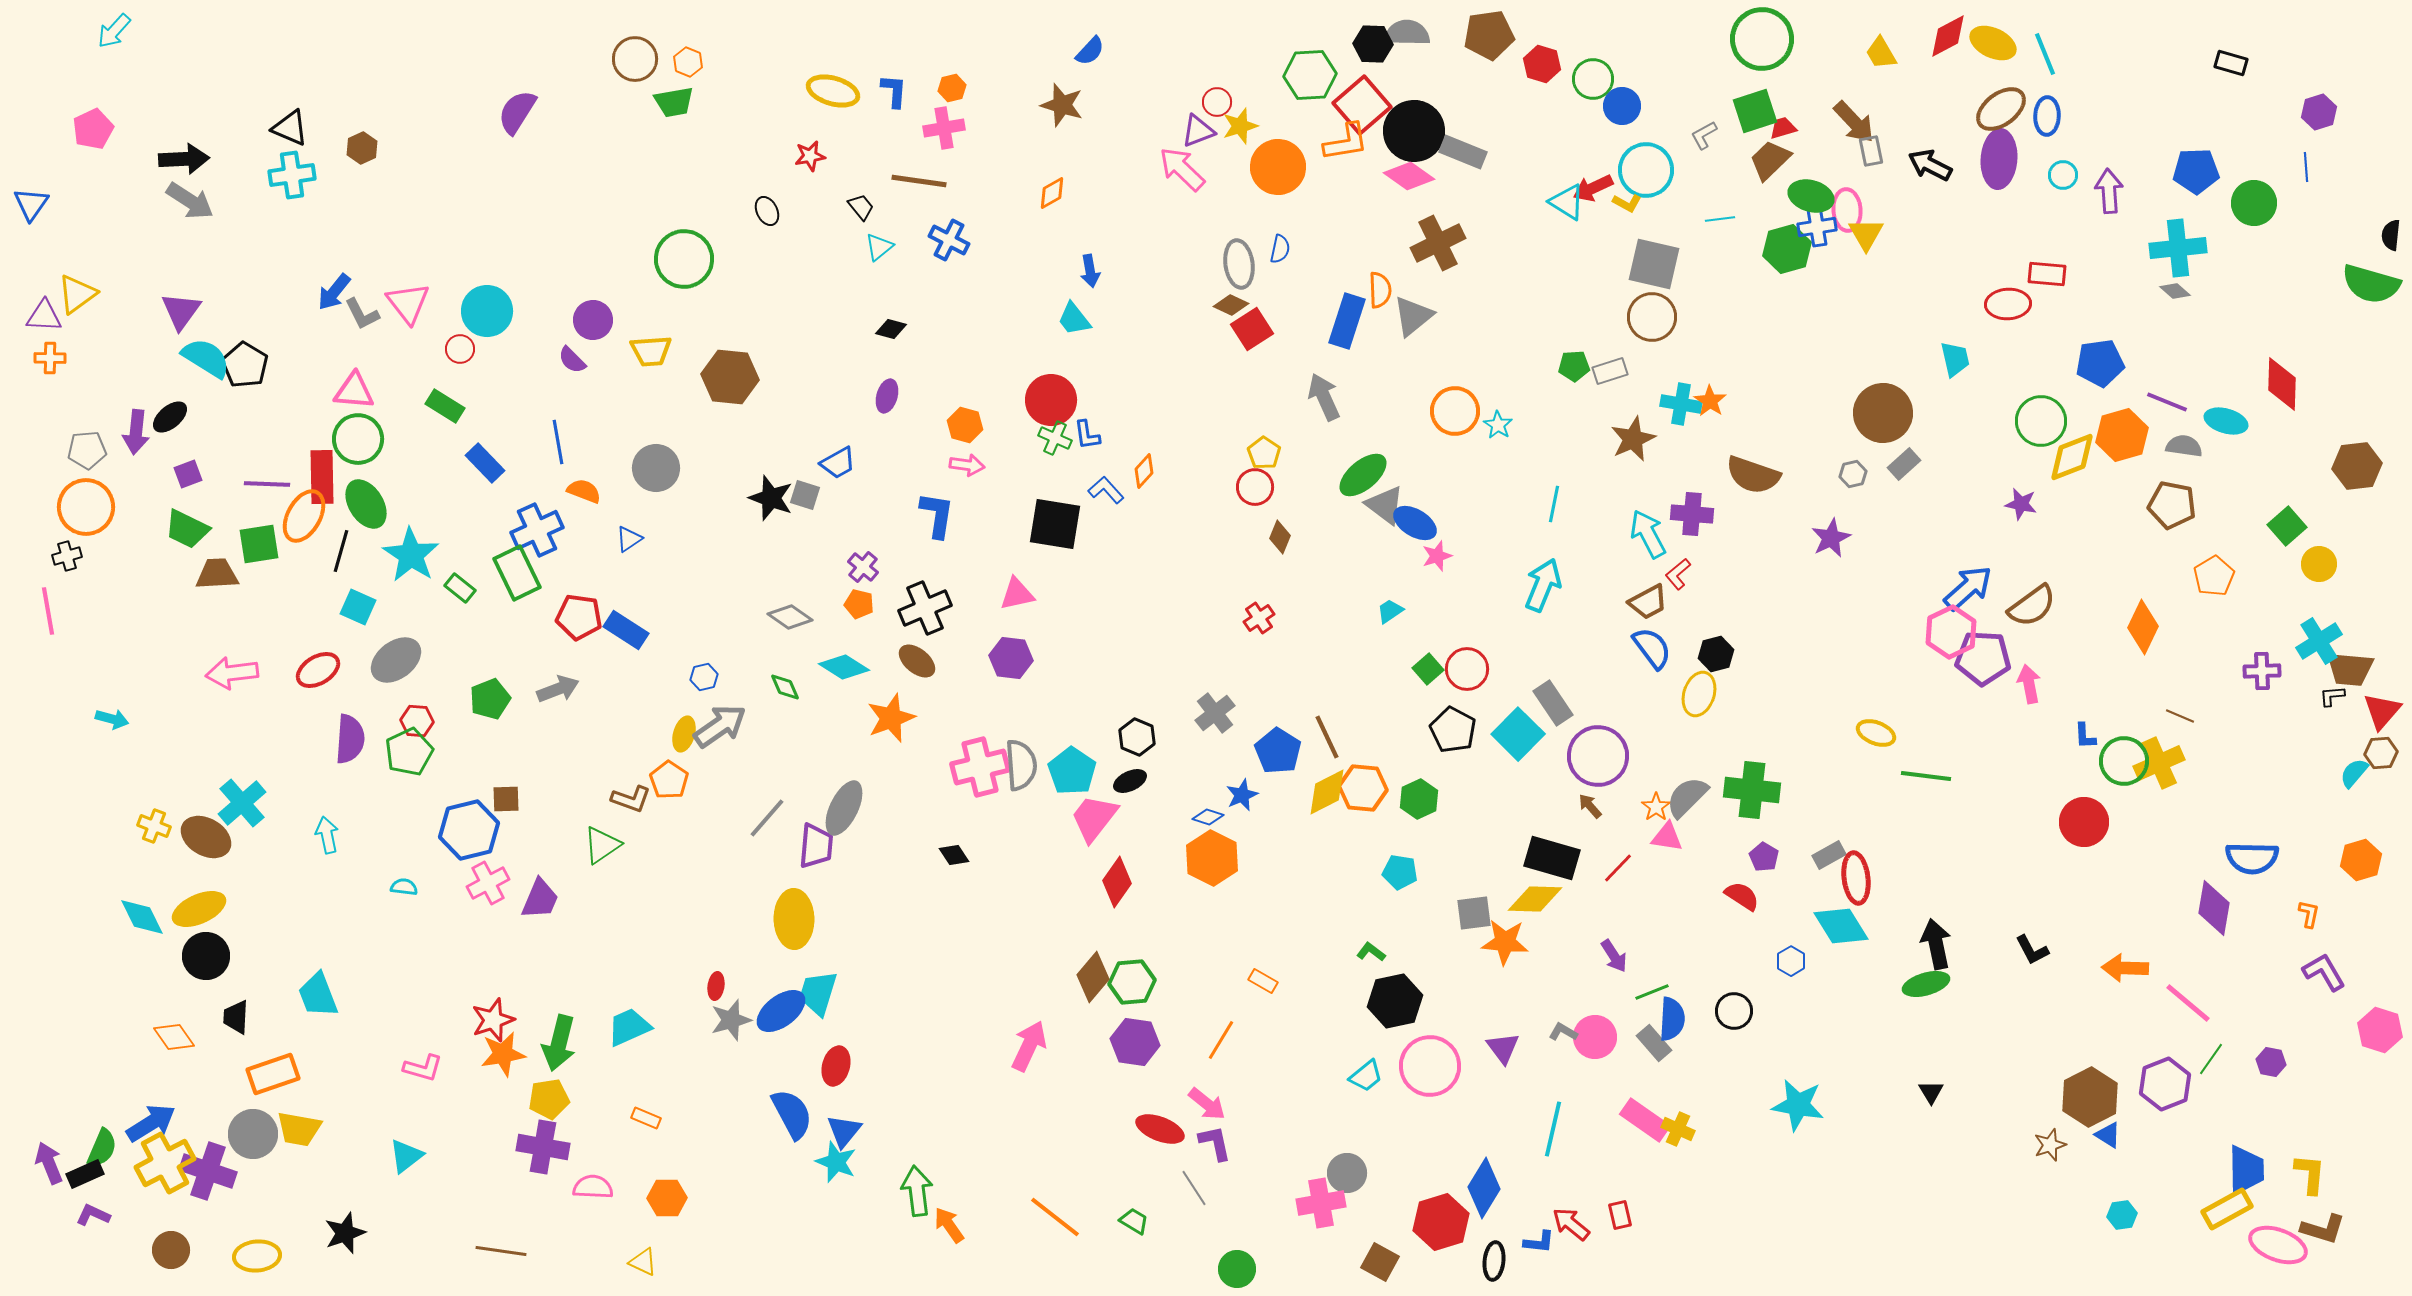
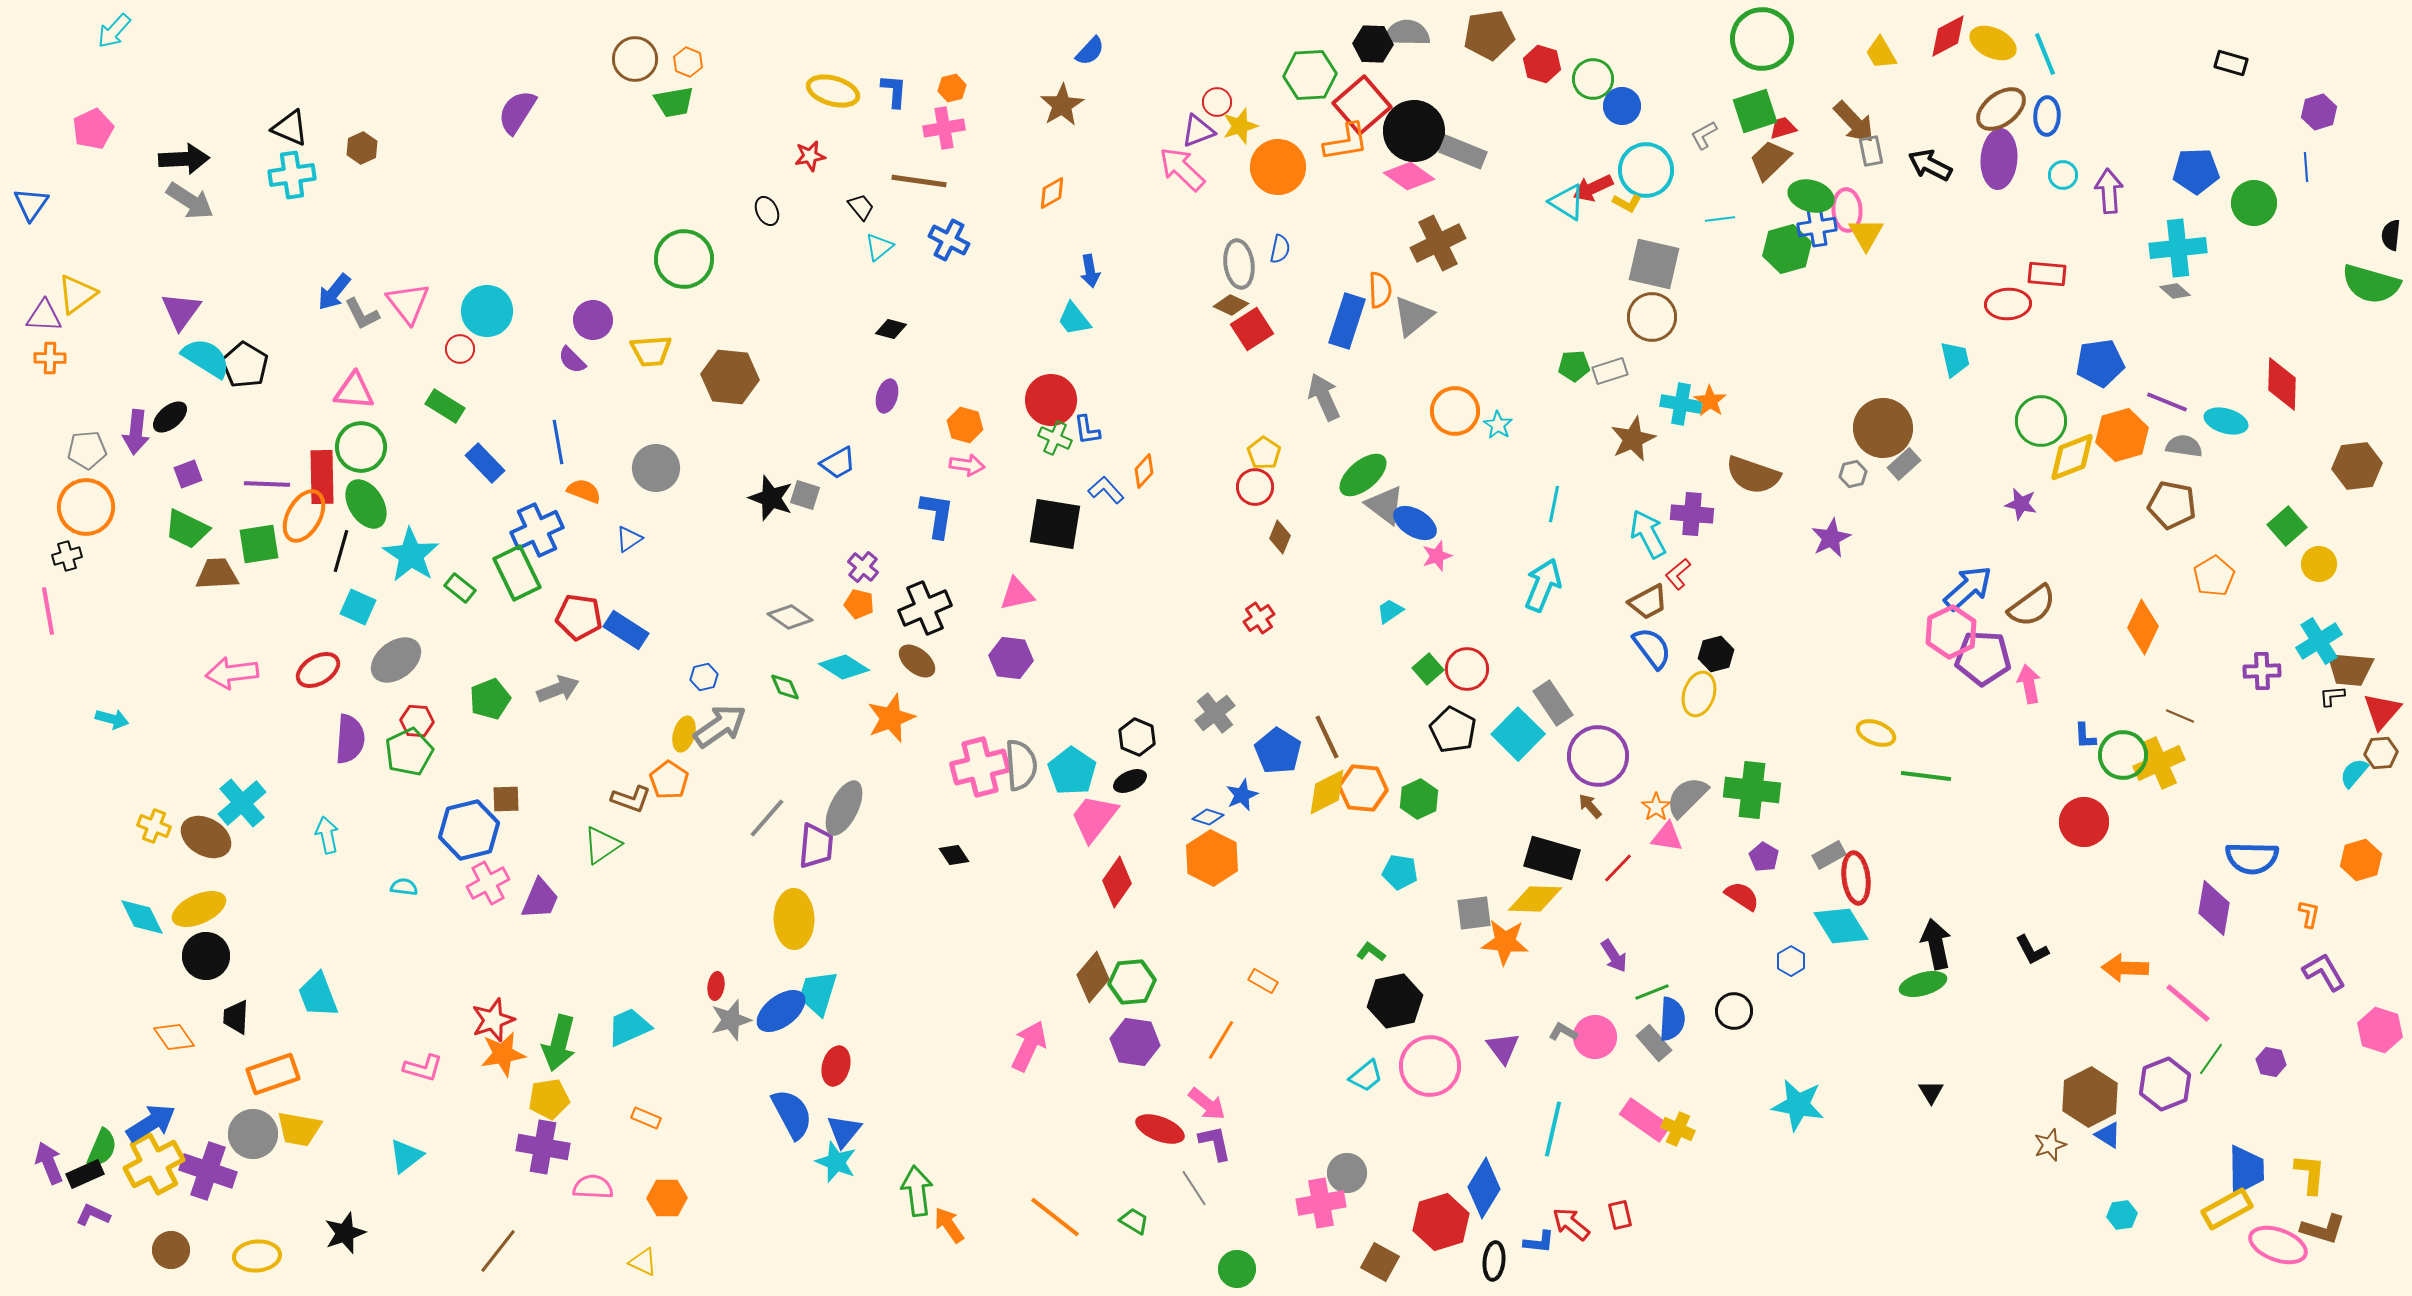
brown star at (1062, 105): rotated 24 degrees clockwise
brown circle at (1883, 413): moved 15 px down
blue L-shape at (1087, 435): moved 5 px up
green circle at (358, 439): moved 3 px right, 8 px down
green circle at (2124, 761): moved 1 px left, 6 px up
green ellipse at (1926, 984): moved 3 px left
yellow cross at (165, 1163): moved 11 px left, 1 px down
brown line at (501, 1251): moved 3 px left; rotated 60 degrees counterclockwise
